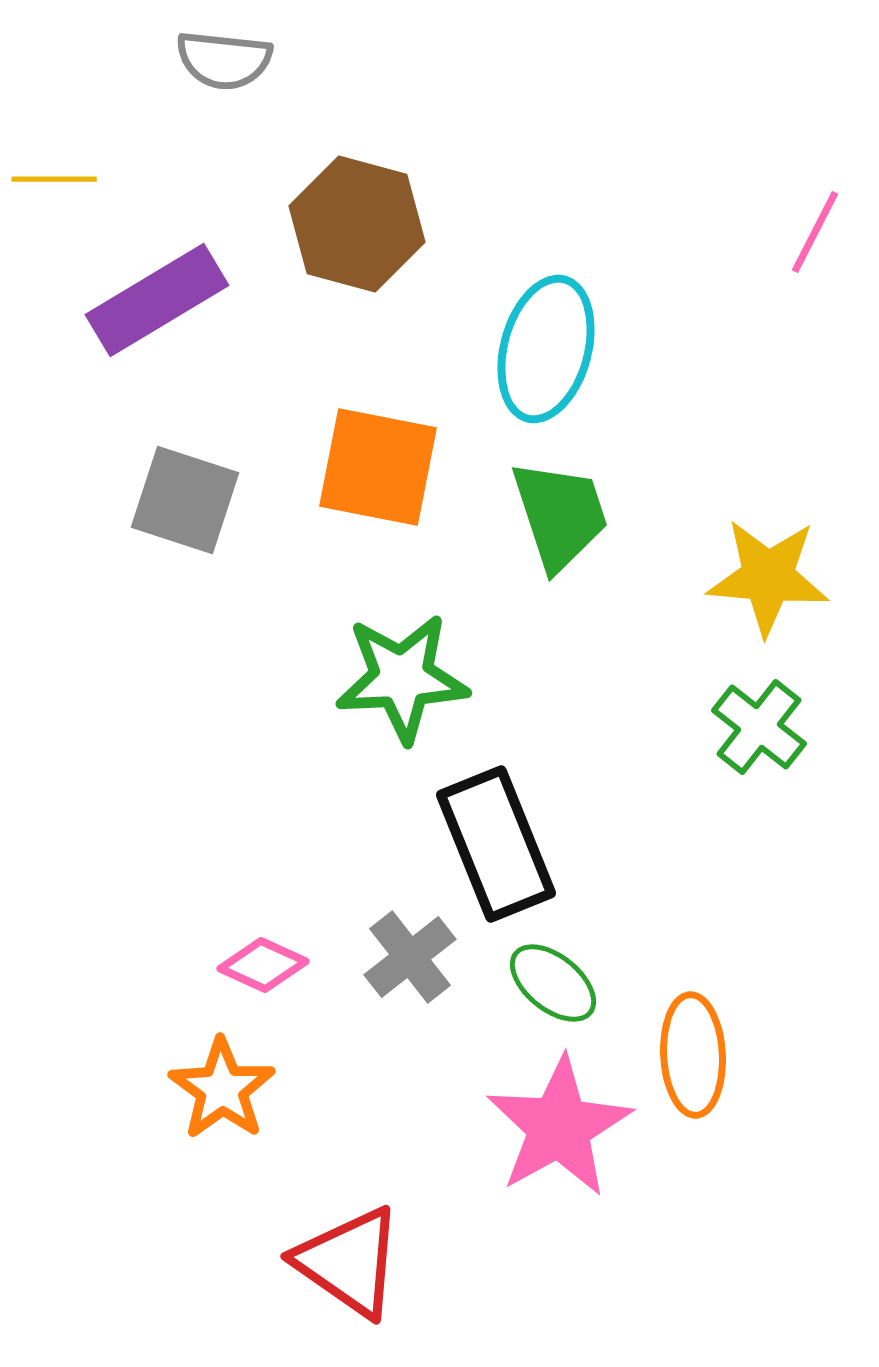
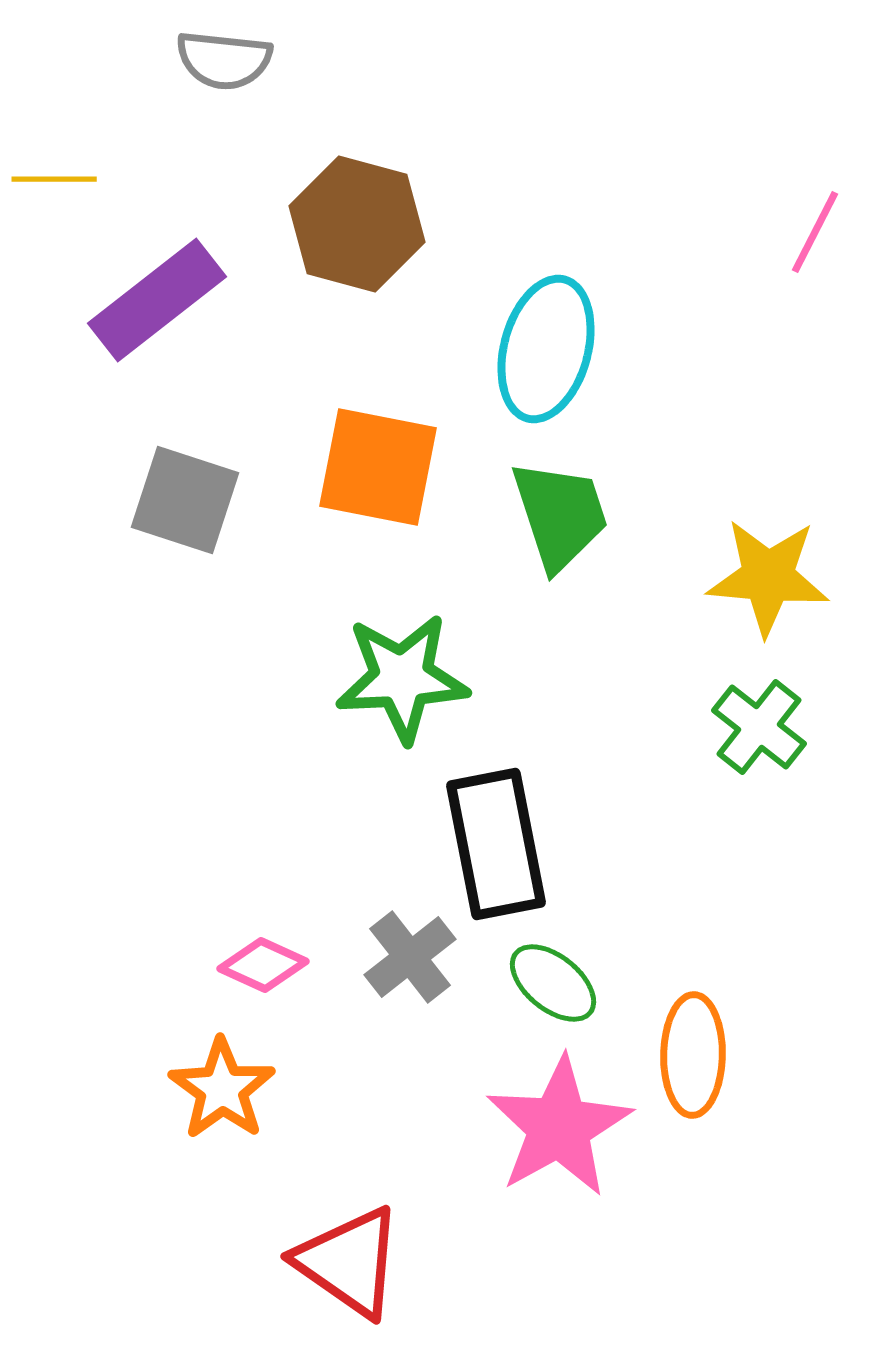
purple rectangle: rotated 7 degrees counterclockwise
black rectangle: rotated 11 degrees clockwise
orange ellipse: rotated 4 degrees clockwise
